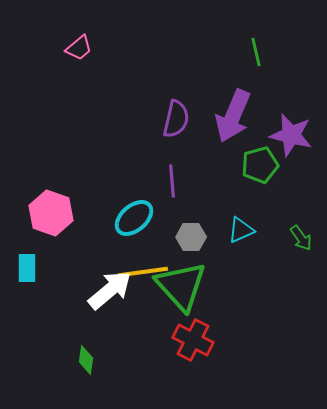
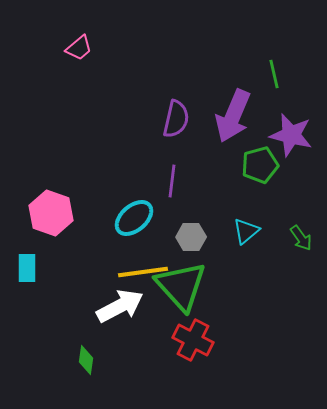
green line: moved 18 px right, 22 px down
purple line: rotated 12 degrees clockwise
cyan triangle: moved 5 px right, 1 px down; rotated 16 degrees counterclockwise
white arrow: moved 10 px right, 16 px down; rotated 12 degrees clockwise
